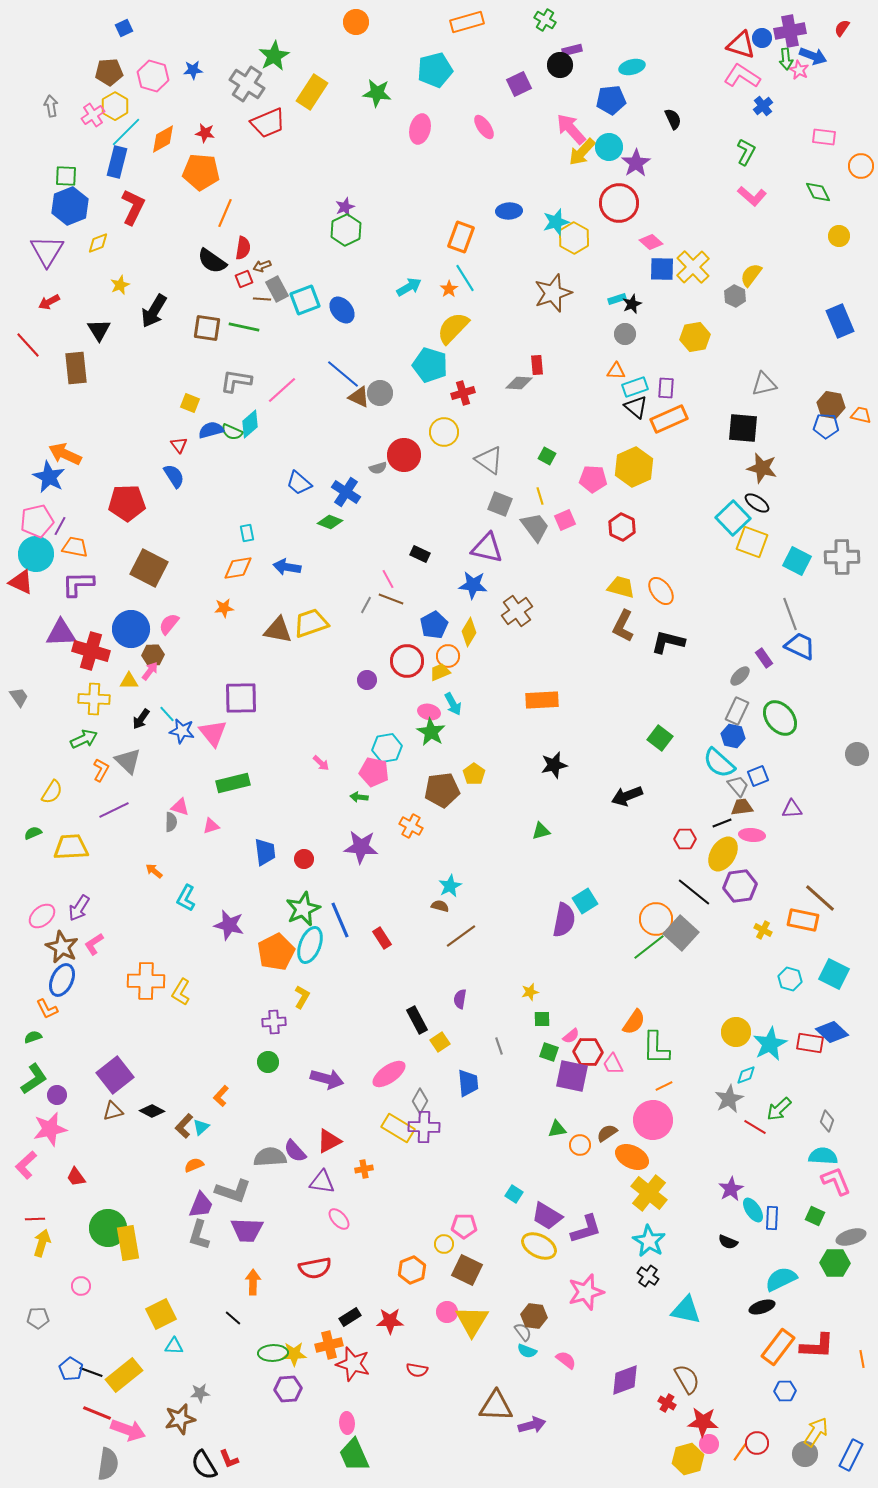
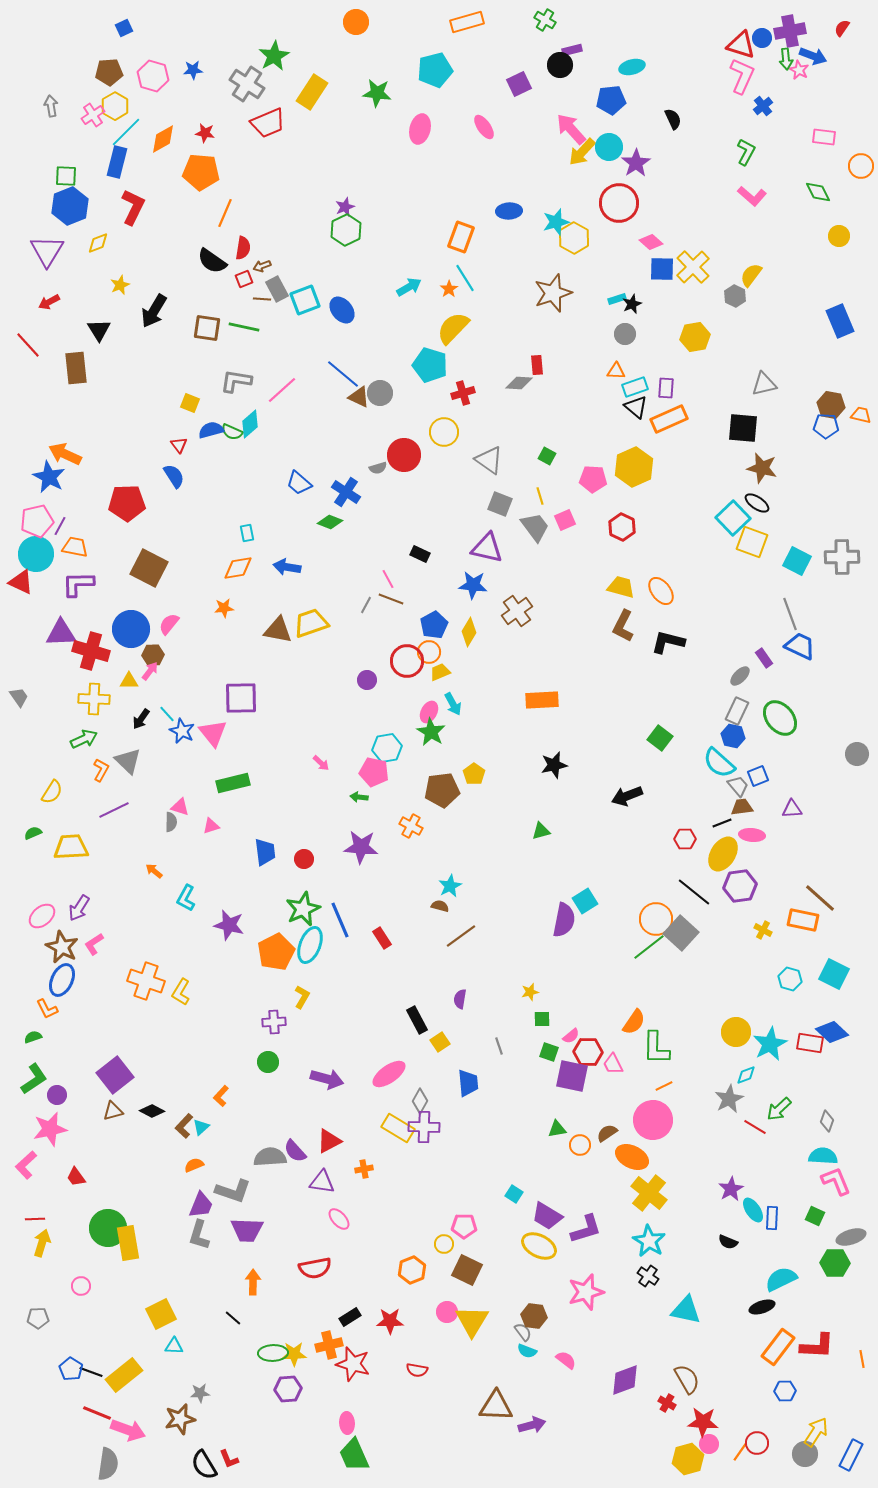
pink L-shape at (742, 76): rotated 81 degrees clockwise
orange circle at (448, 656): moved 19 px left, 4 px up
pink ellipse at (429, 712): rotated 75 degrees counterclockwise
blue star at (182, 731): rotated 15 degrees clockwise
orange cross at (146, 981): rotated 18 degrees clockwise
